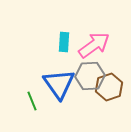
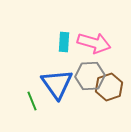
pink arrow: moved 2 px up; rotated 52 degrees clockwise
blue triangle: moved 2 px left
